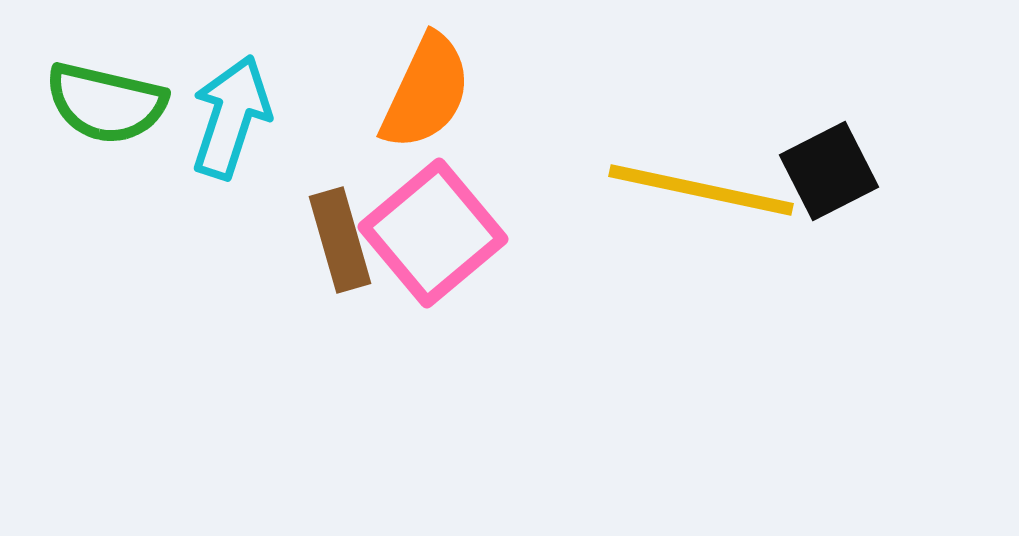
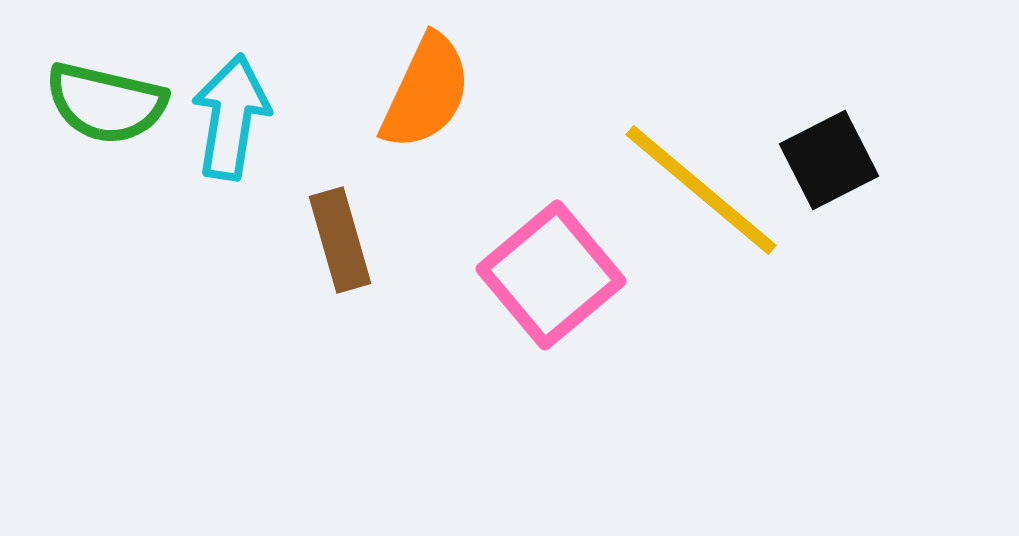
cyan arrow: rotated 9 degrees counterclockwise
black square: moved 11 px up
yellow line: rotated 28 degrees clockwise
pink square: moved 118 px right, 42 px down
